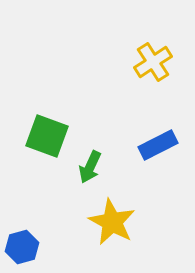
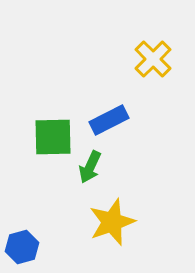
yellow cross: moved 3 px up; rotated 12 degrees counterclockwise
green square: moved 6 px right, 1 px down; rotated 21 degrees counterclockwise
blue rectangle: moved 49 px left, 25 px up
yellow star: rotated 24 degrees clockwise
